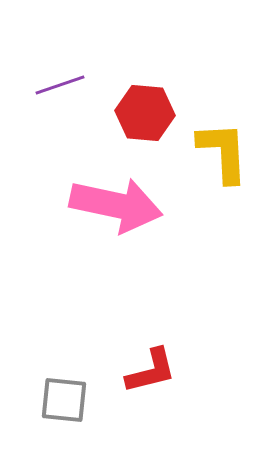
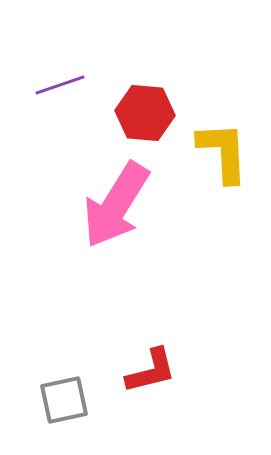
pink arrow: rotated 110 degrees clockwise
gray square: rotated 18 degrees counterclockwise
